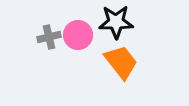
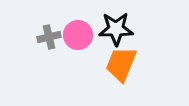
black star: moved 7 px down
orange trapezoid: moved 2 px down; rotated 120 degrees counterclockwise
